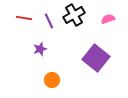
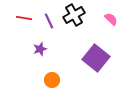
pink semicircle: moved 3 px right; rotated 64 degrees clockwise
